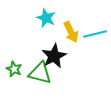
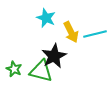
green triangle: moved 1 px right, 2 px up
